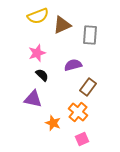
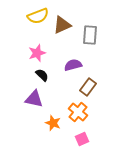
purple triangle: moved 1 px right
